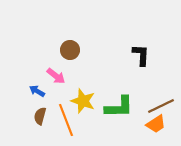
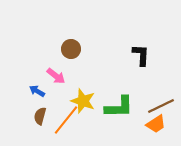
brown circle: moved 1 px right, 1 px up
orange line: rotated 60 degrees clockwise
